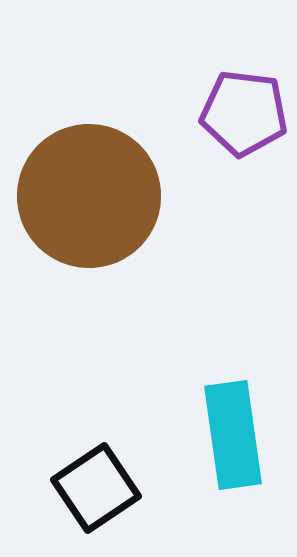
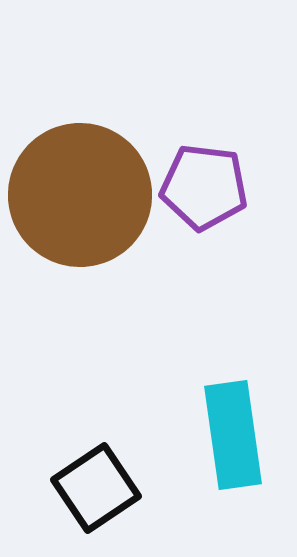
purple pentagon: moved 40 px left, 74 px down
brown circle: moved 9 px left, 1 px up
